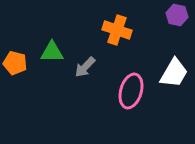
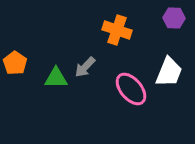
purple hexagon: moved 3 px left, 3 px down; rotated 10 degrees counterclockwise
green triangle: moved 4 px right, 26 px down
orange pentagon: rotated 20 degrees clockwise
white trapezoid: moved 5 px left, 1 px up; rotated 8 degrees counterclockwise
pink ellipse: moved 2 px up; rotated 56 degrees counterclockwise
